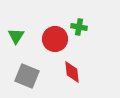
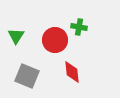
red circle: moved 1 px down
